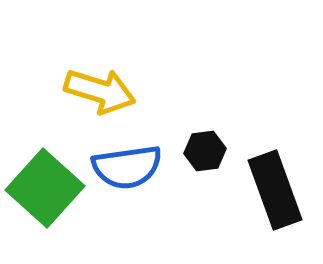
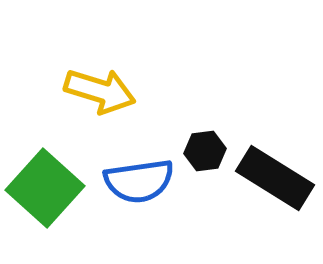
blue semicircle: moved 12 px right, 14 px down
black rectangle: moved 12 px up; rotated 38 degrees counterclockwise
